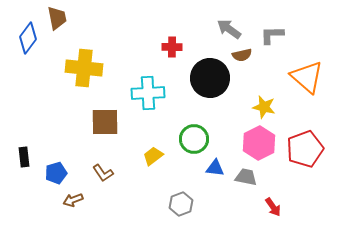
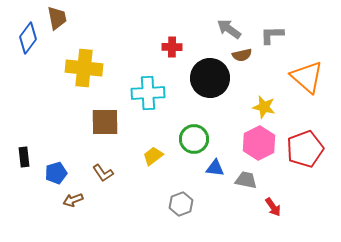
gray trapezoid: moved 3 px down
